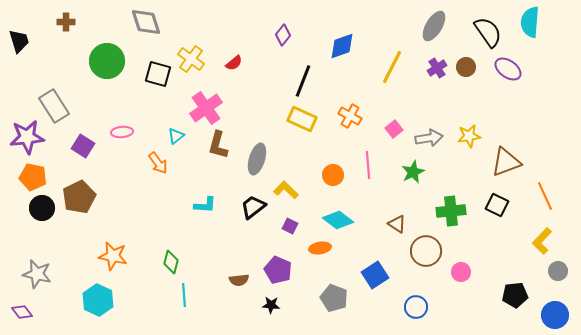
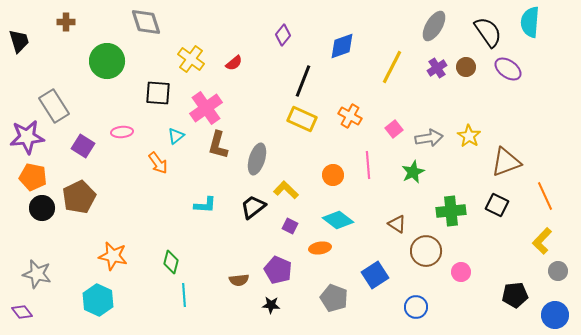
black square at (158, 74): moved 19 px down; rotated 12 degrees counterclockwise
yellow star at (469, 136): rotated 30 degrees counterclockwise
